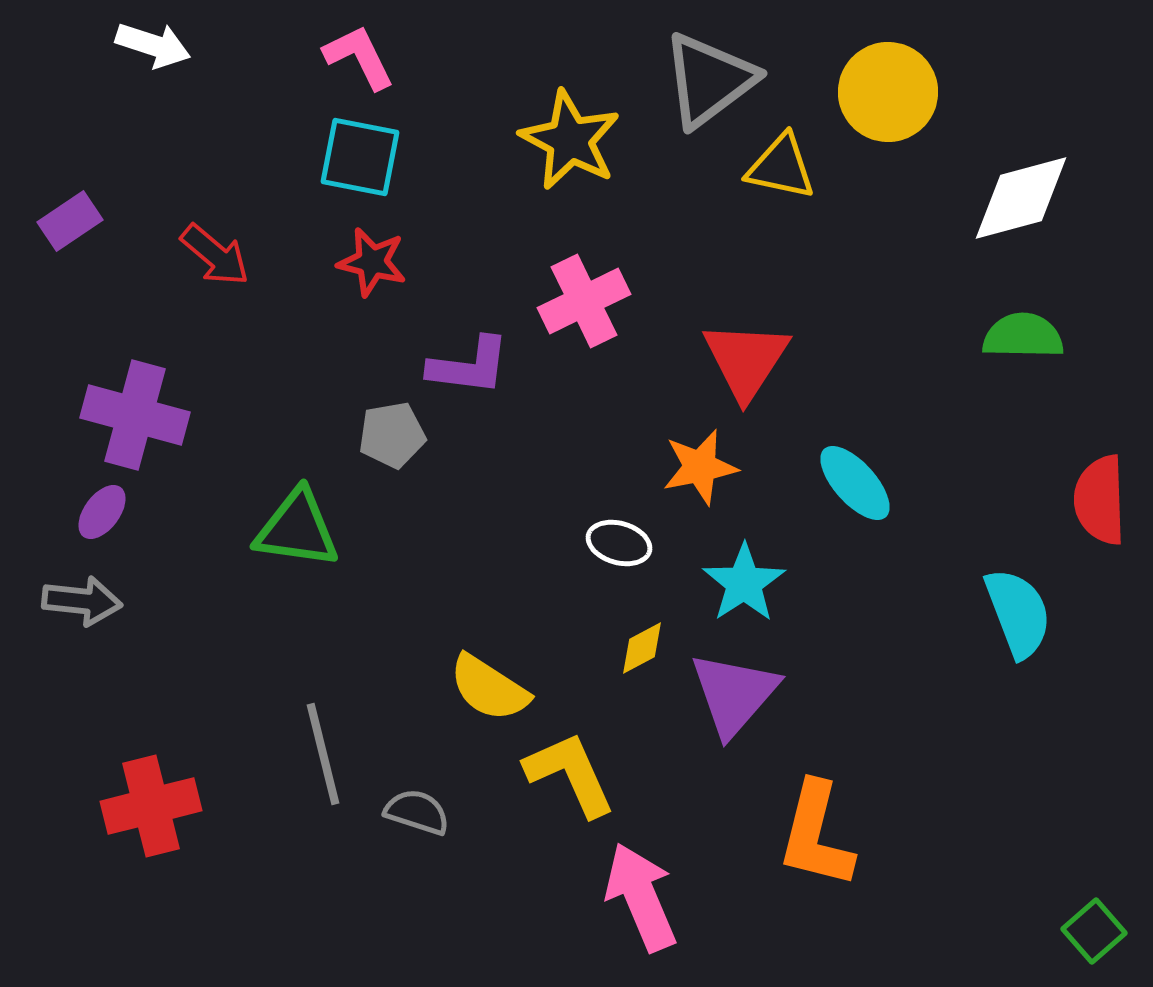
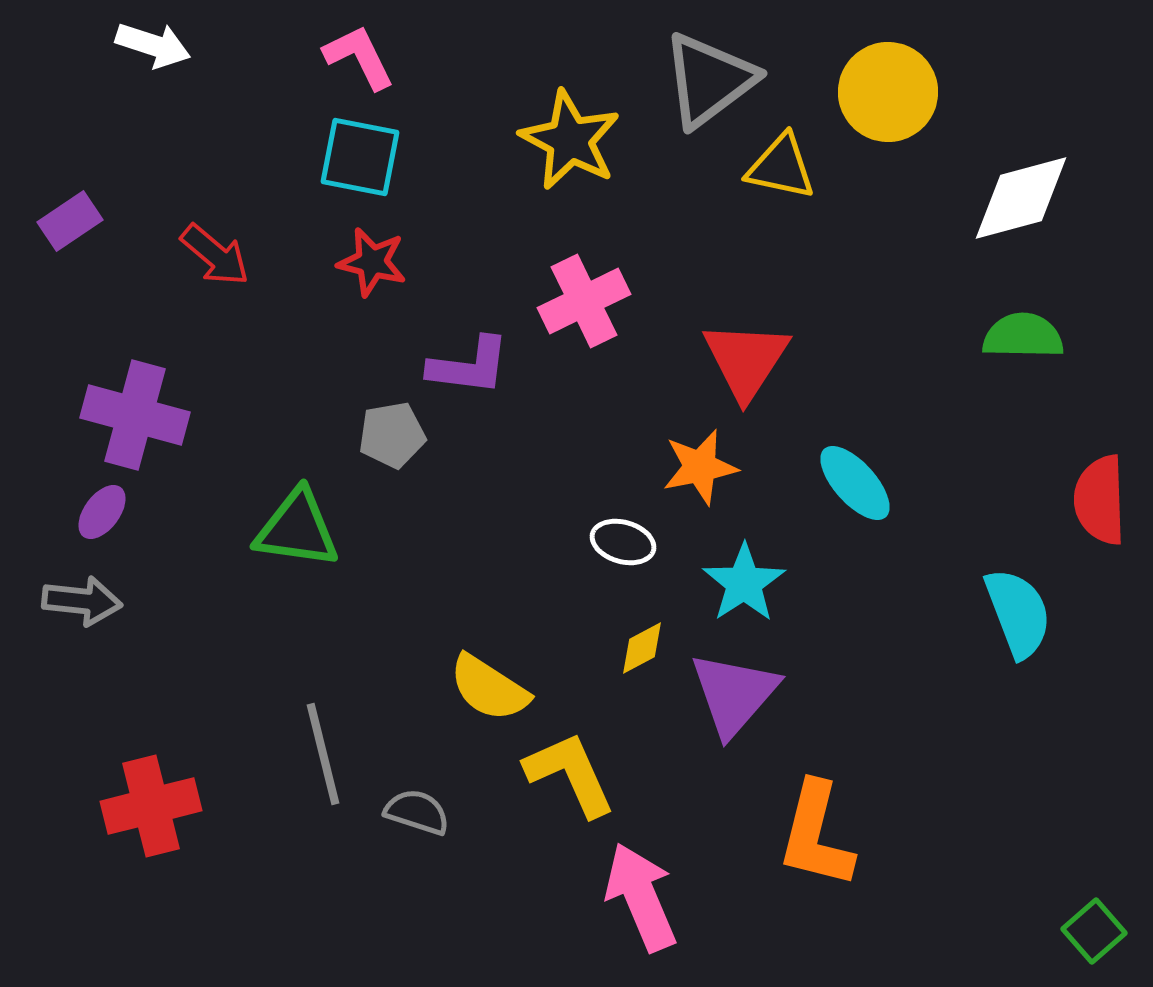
white ellipse: moved 4 px right, 1 px up
